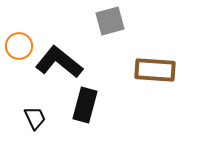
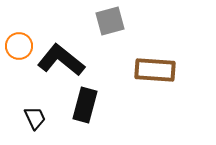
black L-shape: moved 2 px right, 2 px up
